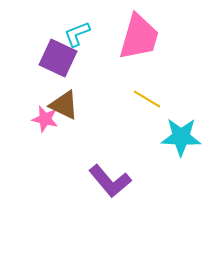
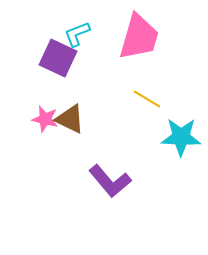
brown triangle: moved 6 px right, 14 px down
